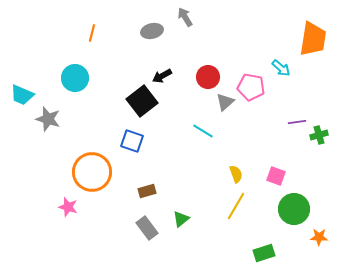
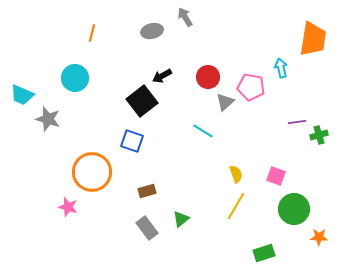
cyan arrow: rotated 144 degrees counterclockwise
